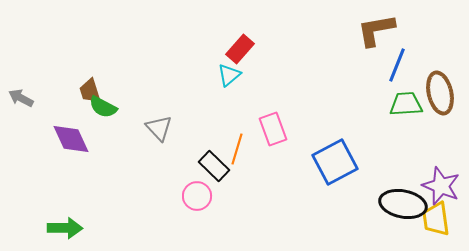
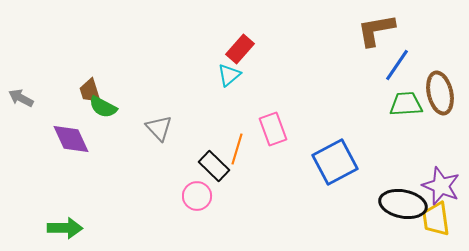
blue line: rotated 12 degrees clockwise
